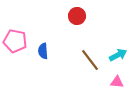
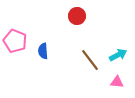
pink pentagon: rotated 10 degrees clockwise
